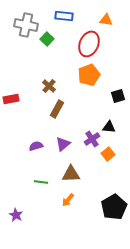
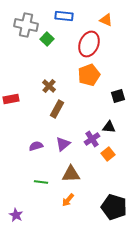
orange triangle: rotated 16 degrees clockwise
black pentagon: rotated 25 degrees counterclockwise
